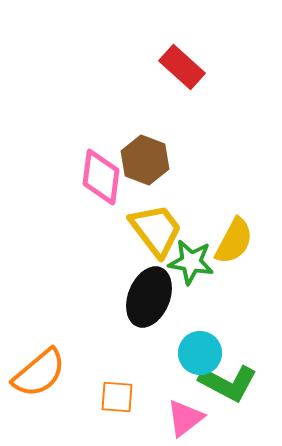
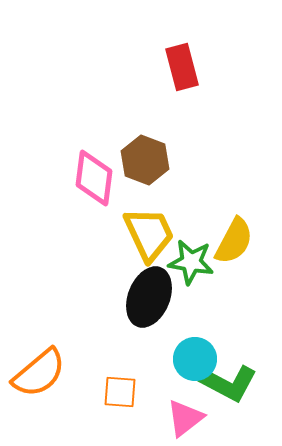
red rectangle: rotated 33 degrees clockwise
pink diamond: moved 7 px left, 1 px down
yellow trapezoid: moved 7 px left, 4 px down; rotated 12 degrees clockwise
cyan circle: moved 5 px left, 6 px down
orange square: moved 3 px right, 5 px up
